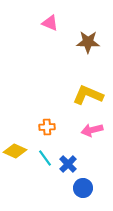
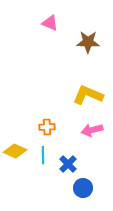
cyan line: moved 2 px left, 3 px up; rotated 36 degrees clockwise
